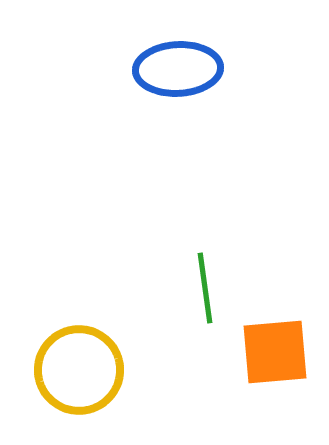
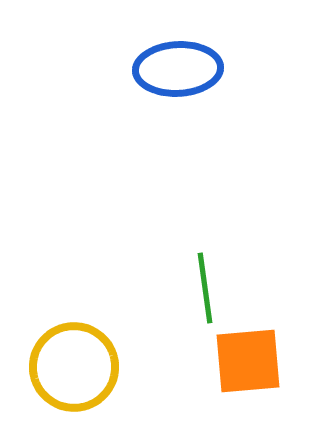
orange square: moved 27 px left, 9 px down
yellow circle: moved 5 px left, 3 px up
